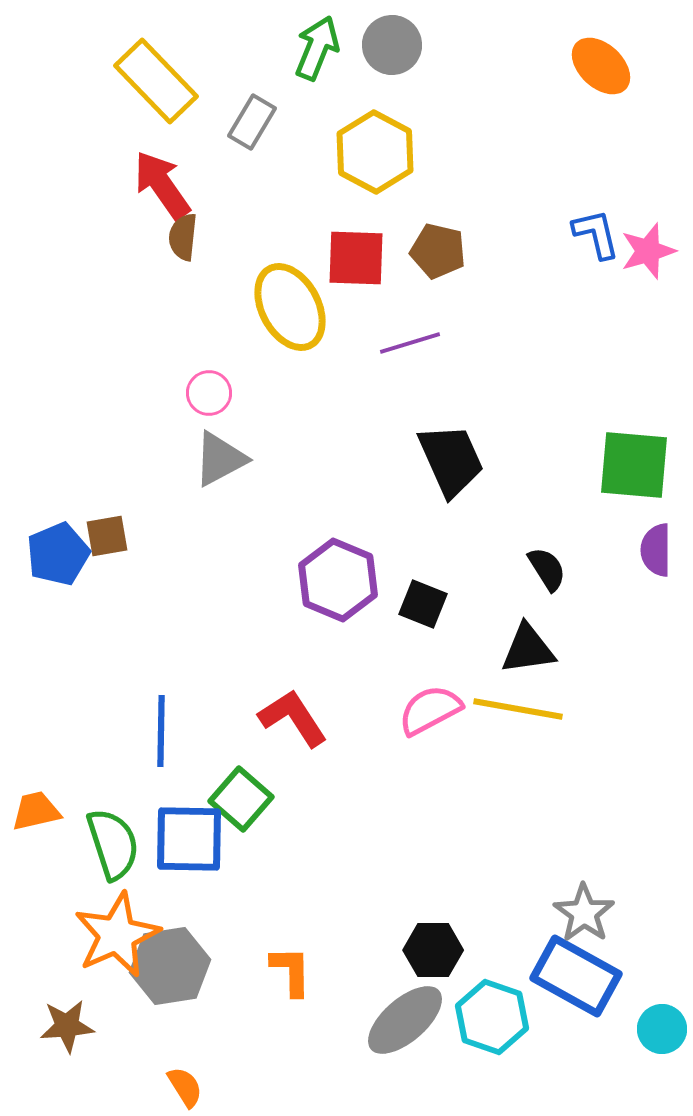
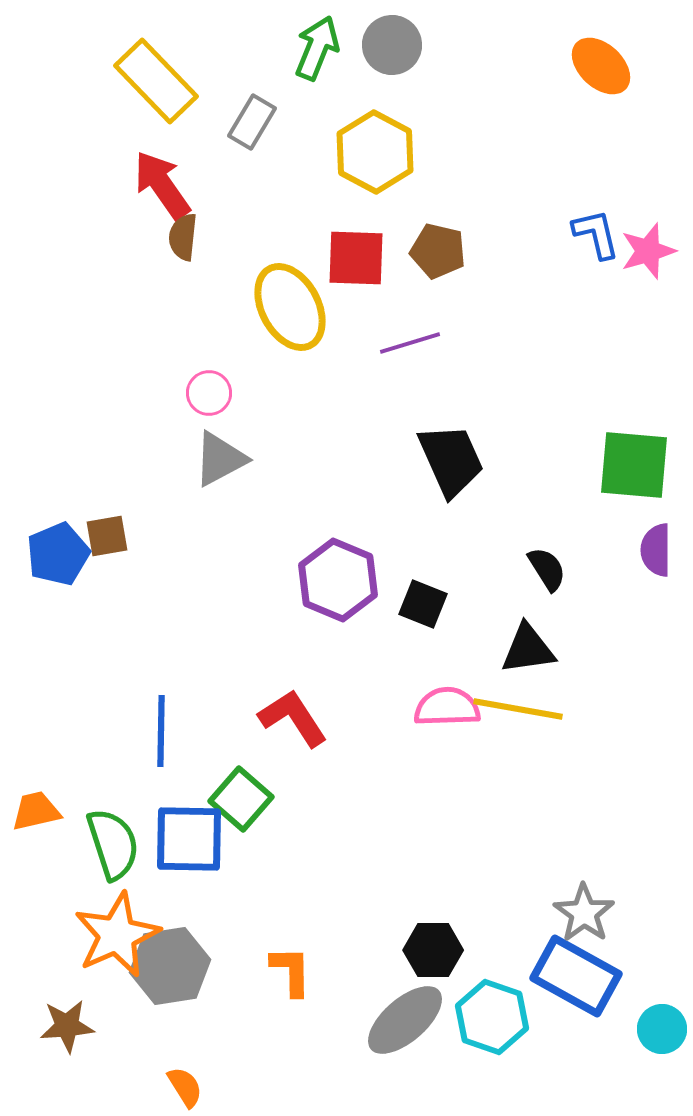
pink semicircle at (430, 710): moved 17 px right, 3 px up; rotated 26 degrees clockwise
